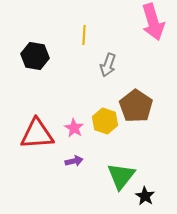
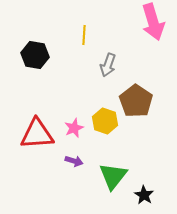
black hexagon: moved 1 px up
brown pentagon: moved 5 px up
pink star: rotated 18 degrees clockwise
purple arrow: rotated 30 degrees clockwise
green triangle: moved 8 px left
black star: moved 1 px left, 1 px up
